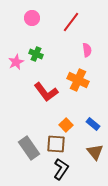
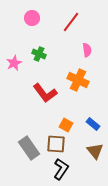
green cross: moved 3 px right
pink star: moved 2 px left, 1 px down
red L-shape: moved 1 px left, 1 px down
orange square: rotated 16 degrees counterclockwise
brown triangle: moved 1 px up
